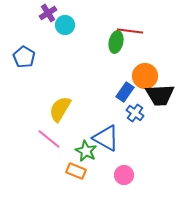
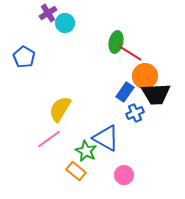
cyan circle: moved 2 px up
red line: moved 22 px down; rotated 25 degrees clockwise
black trapezoid: moved 4 px left, 1 px up
blue cross: rotated 30 degrees clockwise
pink line: rotated 75 degrees counterclockwise
orange rectangle: rotated 18 degrees clockwise
